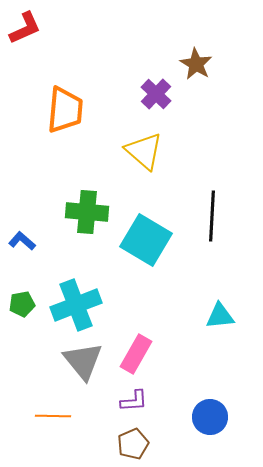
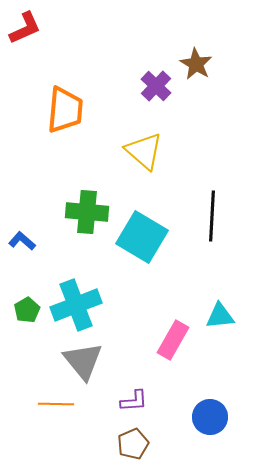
purple cross: moved 8 px up
cyan square: moved 4 px left, 3 px up
green pentagon: moved 5 px right, 6 px down; rotated 20 degrees counterclockwise
pink rectangle: moved 37 px right, 14 px up
orange line: moved 3 px right, 12 px up
